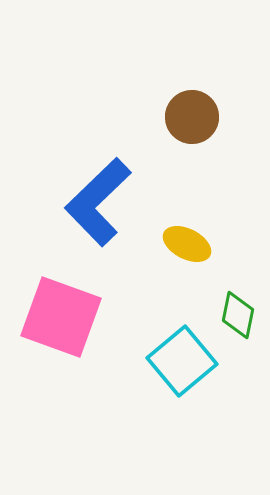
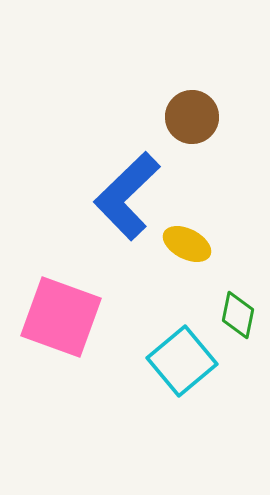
blue L-shape: moved 29 px right, 6 px up
